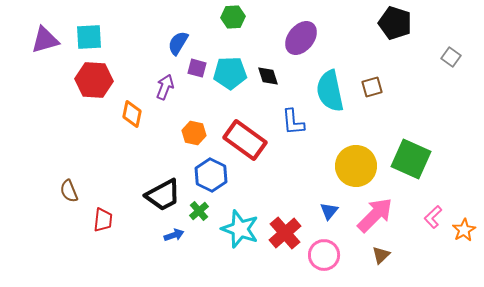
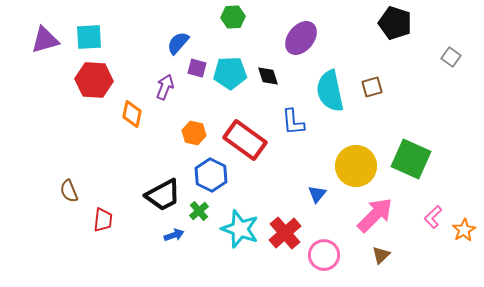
blue semicircle: rotated 10 degrees clockwise
blue triangle: moved 12 px left, 17 px up
